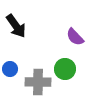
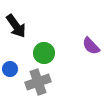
purple semicircle: moved 16 px right, 9 px down
green circle: moved 21 px left, 16 px up
gray cross: rotated 20 degrees counterclockwise
